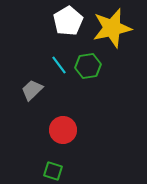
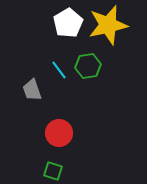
white pentagon: moved 2 px down
yellow star: moved 4 px left, 3 px up
cyan line: moved 5 px down
gray trapezoid: rotated 65 degrees counterclockwise
red circle: moved 4 px left, 3 px down
